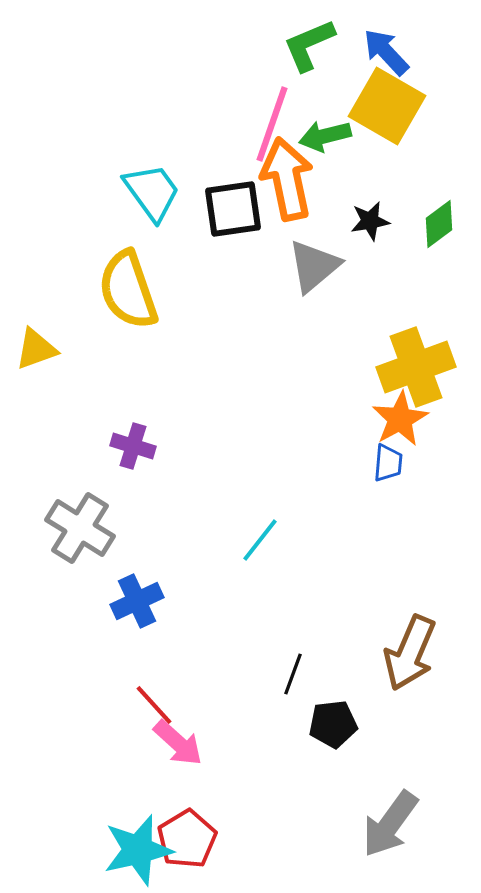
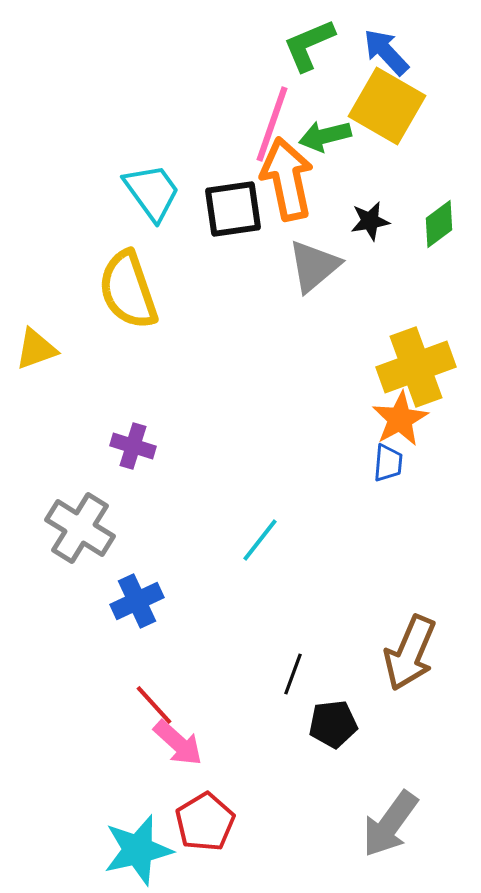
red pentagon: moved 18 px right, 17 px up
